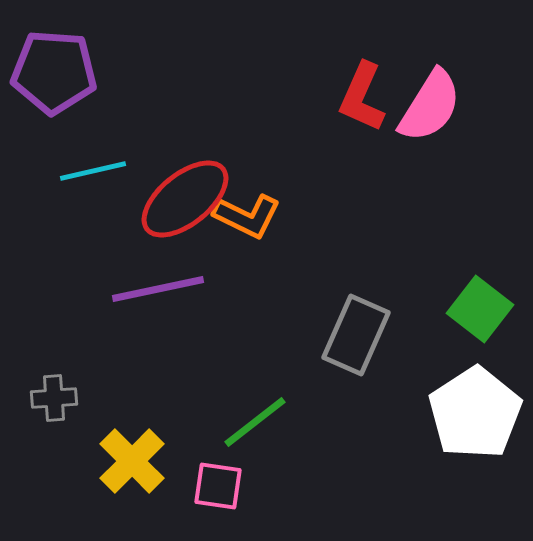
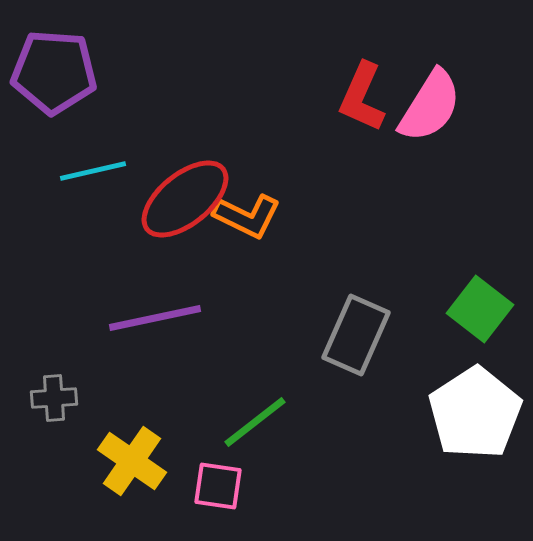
purple line: moved 3 px left, 29 px down
yellow cross: rotated 10 degrees counterclockwise
